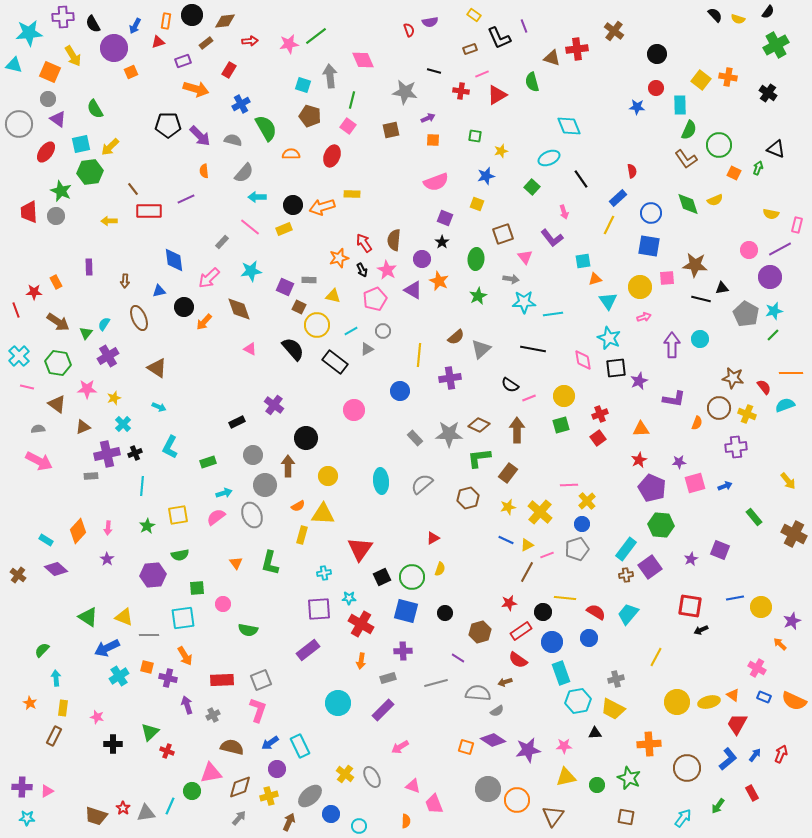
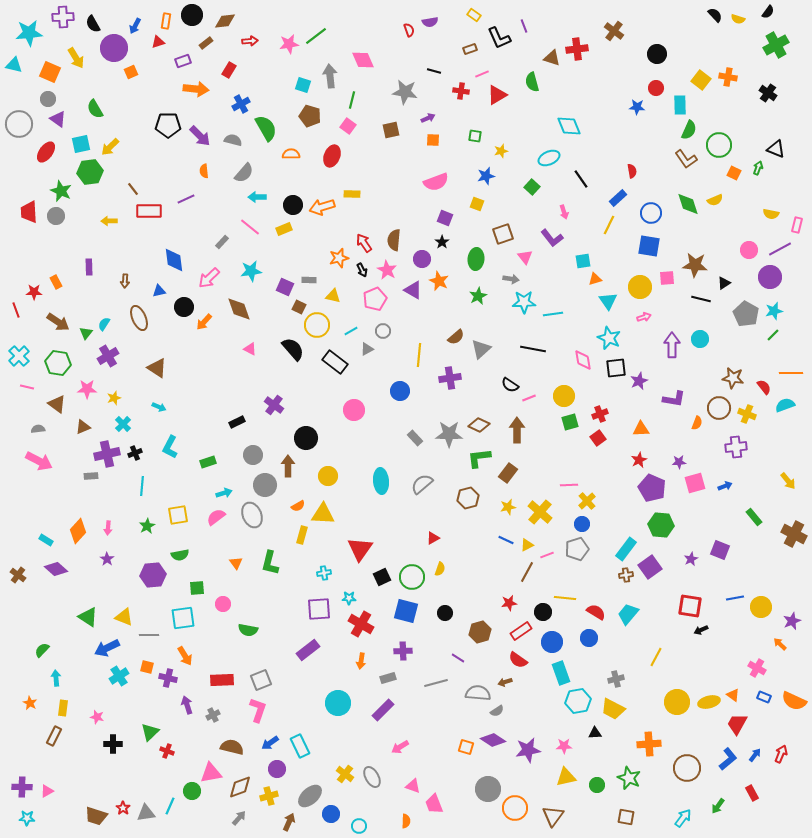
yellow arrow at (73, 56): moved 3 px right, 2 px down
orange arrow at (196, 89): rotated 10 degrees counterclockwise
black triangle at (722, 288): moved 2 px right, 5 px up; rotated 24 degrees counterclockwise
green square at (561, 425): moved 9 px right, 3 px up
orange circle at (517, 800): moved 2 px left, 8 px down
